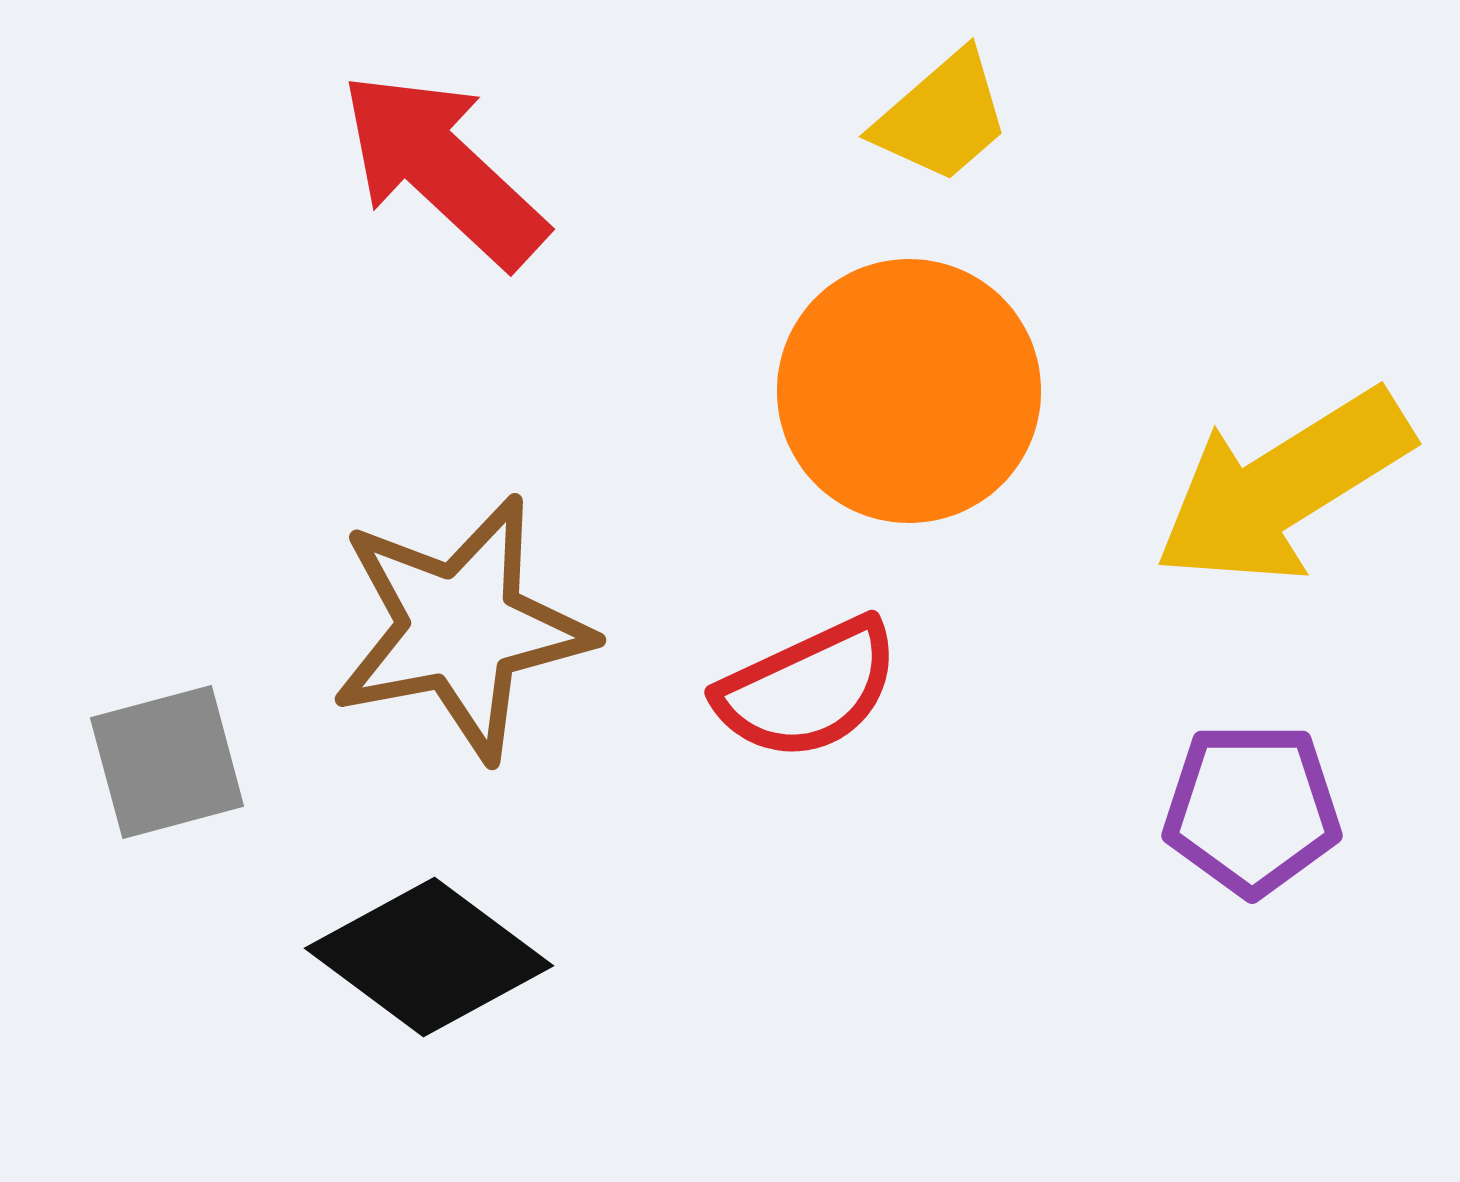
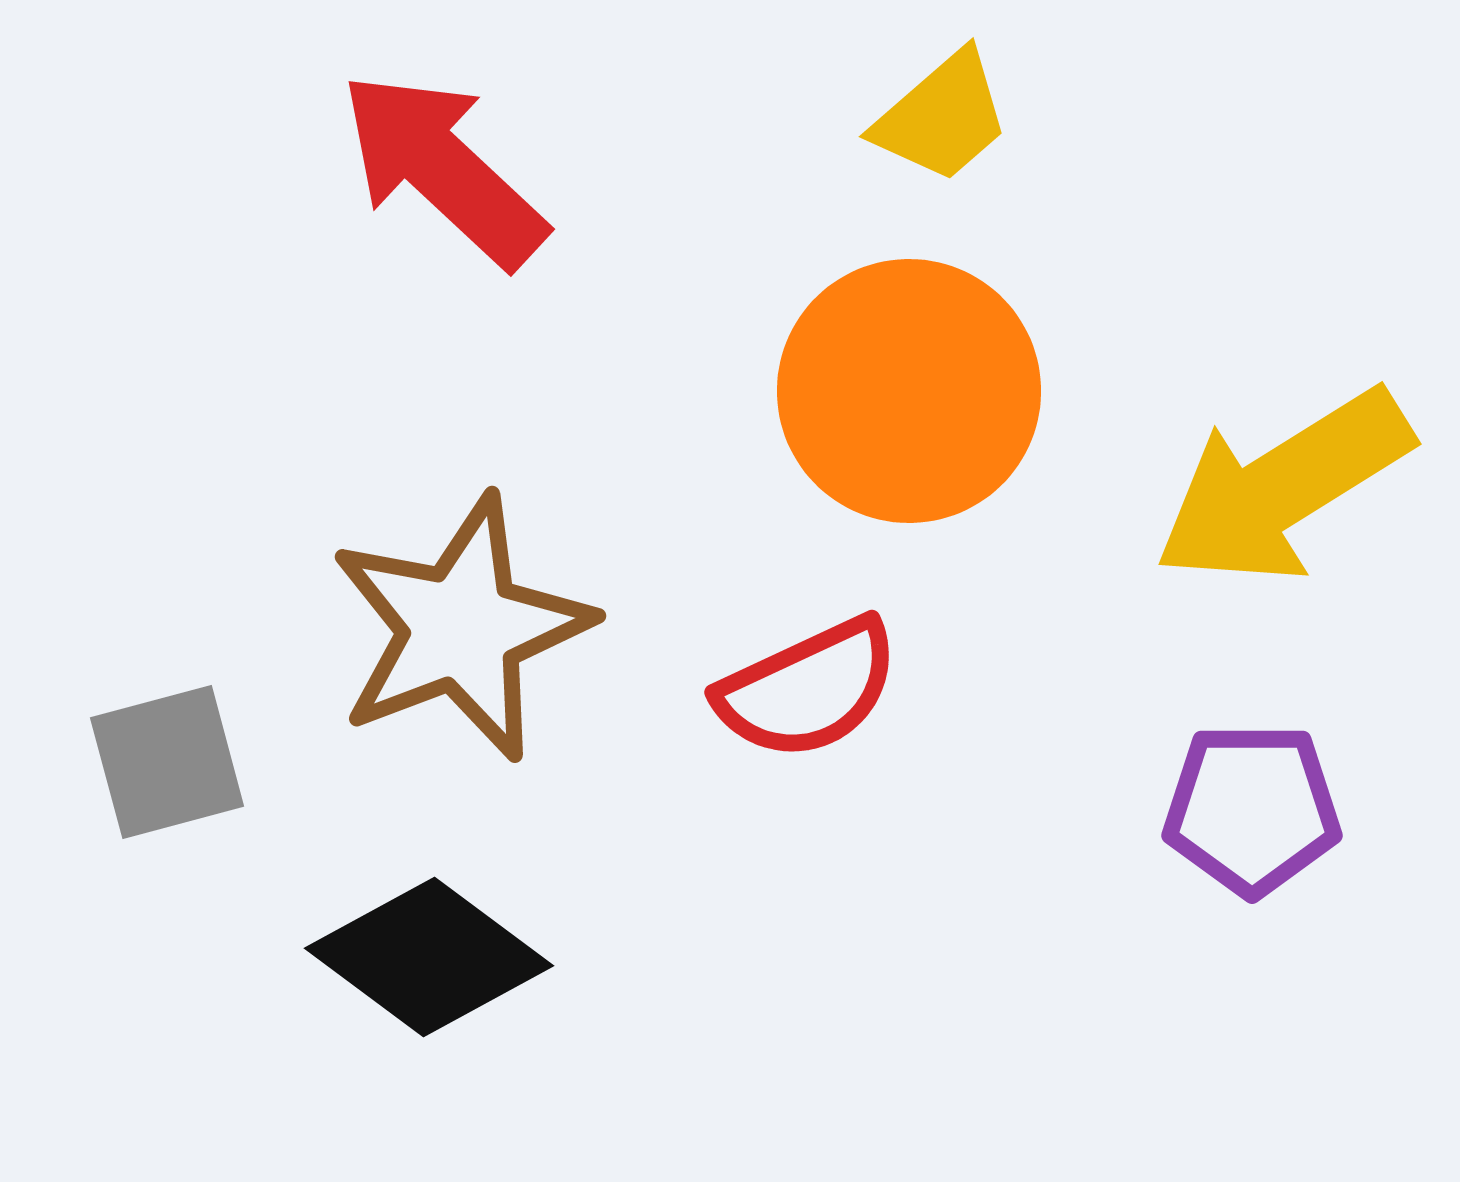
brown star: rotated 10 degrees counterclockwise
